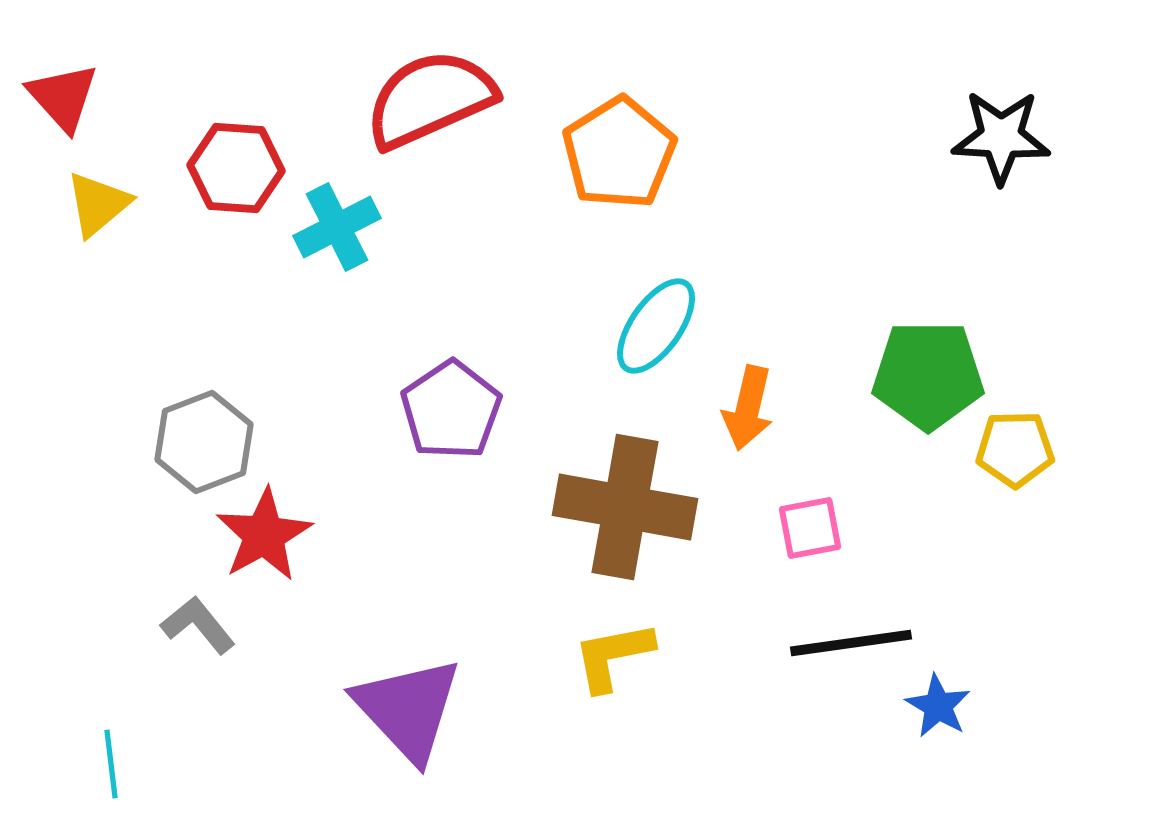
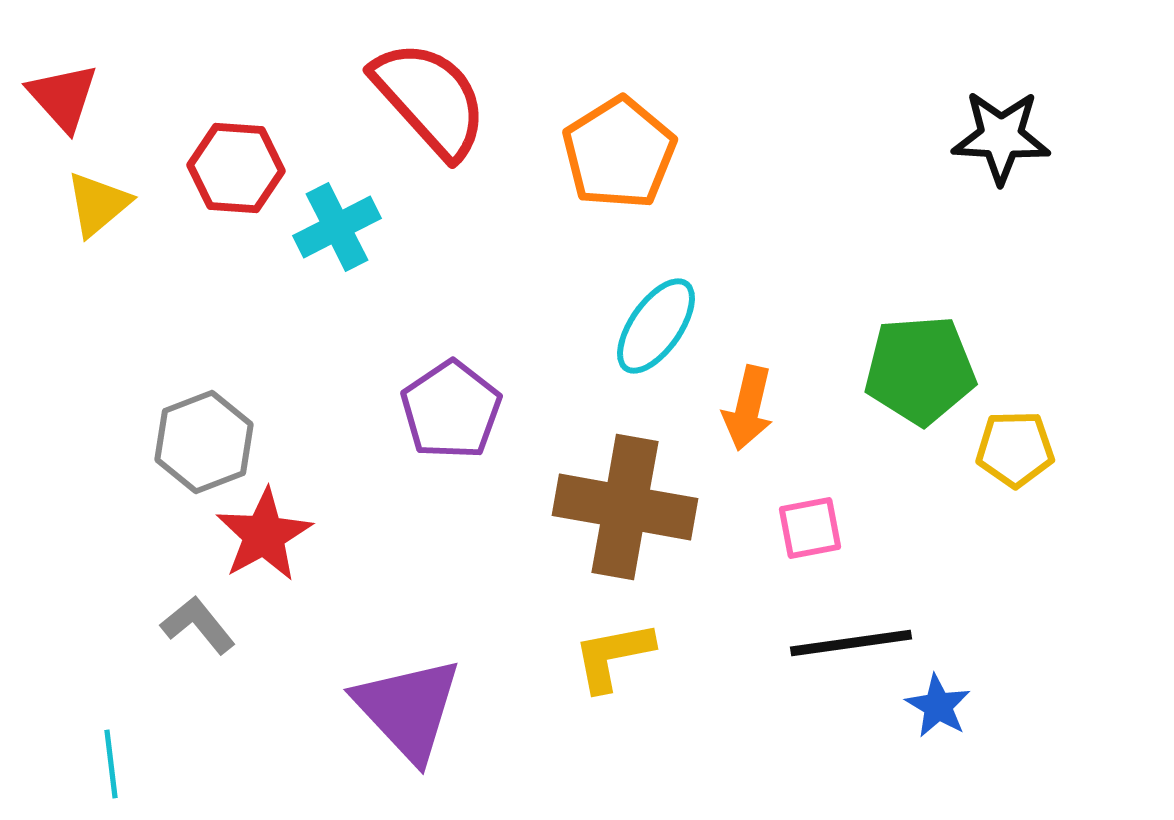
red semicircle: rotated 72 degrees clockwise
green pentagon: moved 8 px left, 5 px up; rotated 4 degrees counterclockwise
